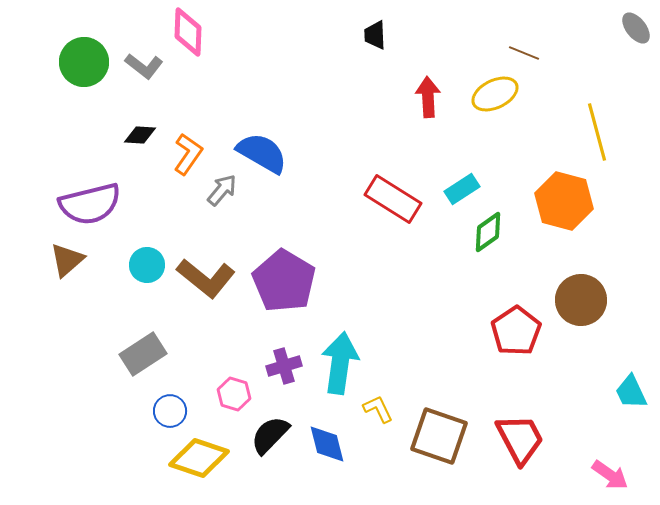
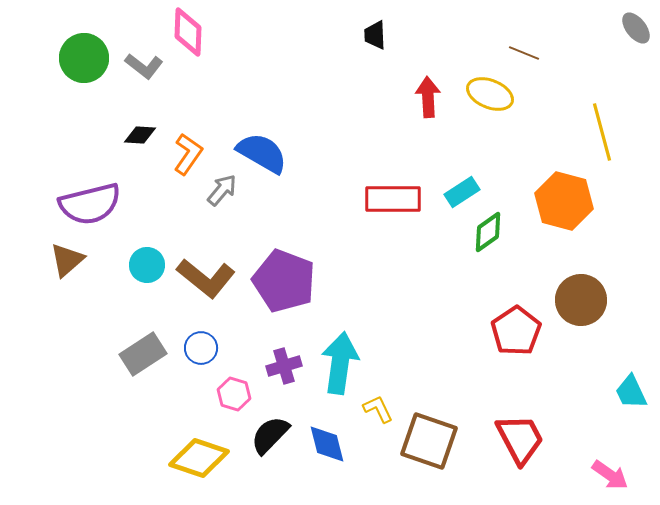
green circle: moved 4 px up
yellow ellipse: moved 5 px left; rotated 48 degrees clockwise
yellow line: moved 5 px right
cyan rectangle: moved 3 px down
red rectangle: rotated 32 degrees counterclockwise
purple pentagon: rotated 10 degrees counterclockwise
blue circle: moved 31 px right, 63 px up
brown square: moved 10 px left, 5 px down
